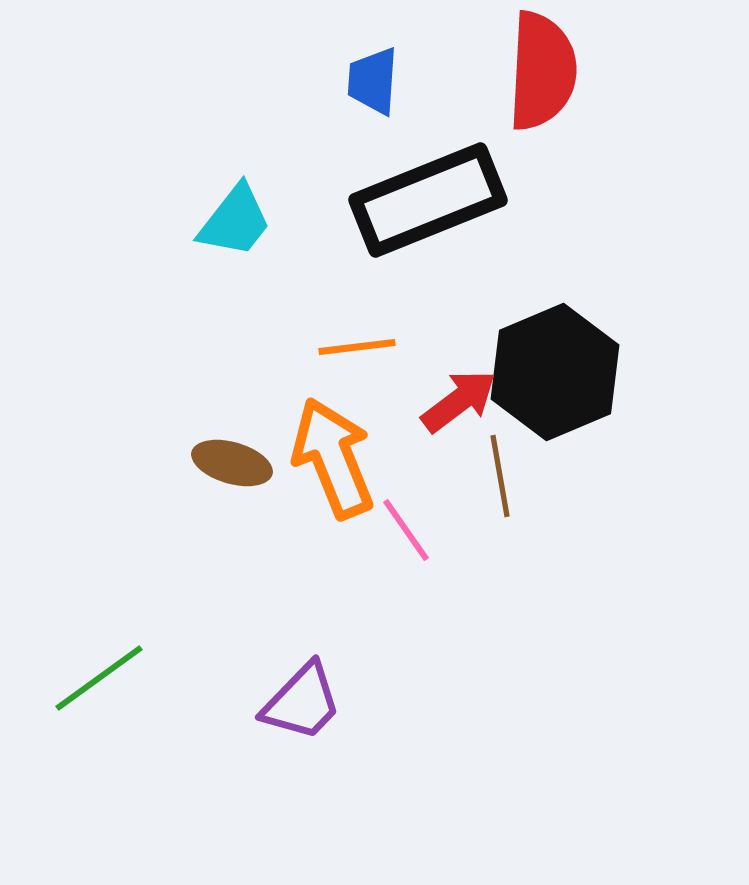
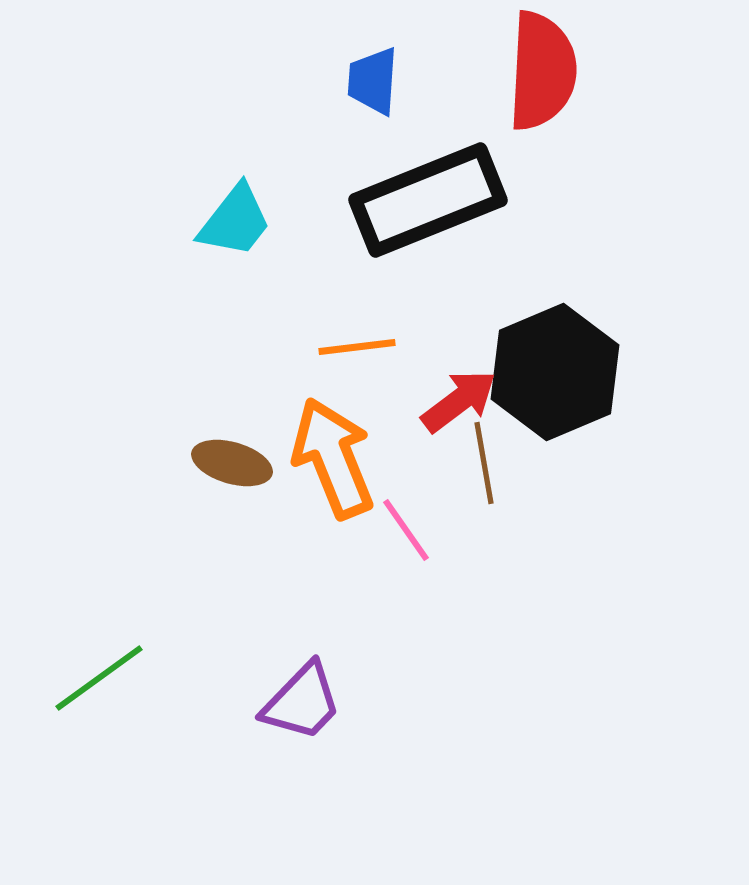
brown line: moved 16 px left, 13 px up
